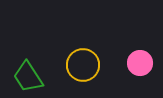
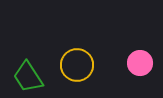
yellow circle: moved 6 px left
